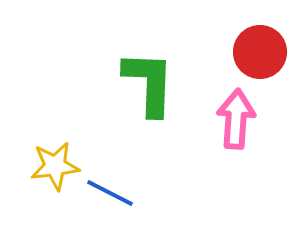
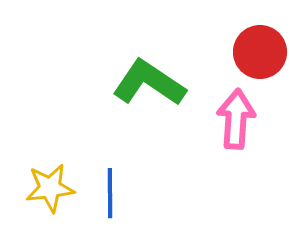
green L-shape: rotated 58 degrees counterclockwise
yellow star: moved 5 px left, 22 px down
blue line: rotated 63 degrees clockwise
